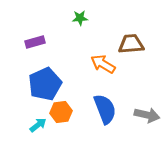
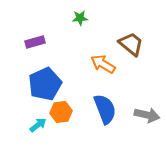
brown trapezoid: rotated 44 degrees clockwise
